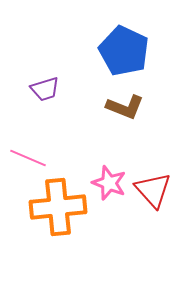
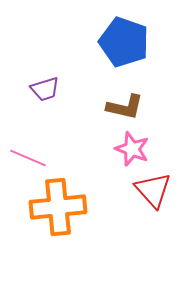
blue pentagon: moved 9 px up; rotated 6 degrees counterclockwise
brown L-shape: rotated 9 degrees counterclockwise
pink star: moved 23 px right, 34 px up
